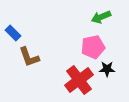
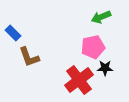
black star: moved 2 px left, 1 px up
